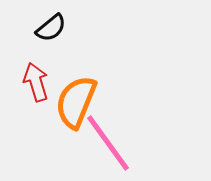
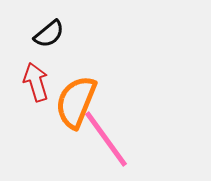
black semicircle: moved 2 px left, 6 px down
pink line: moved 2 px left, 4 px up
